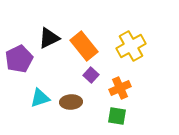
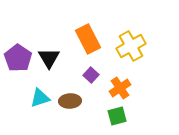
black triangle: moved 20 px down; rotated 35 degrees counterclockwise
orange rectangle: moved 4 px right, 7 px up; rotated 12 degrees clockwise
purple pentagon: moved 1 px left, 1 px up; rotated 12 degrees counterclockwise
orange cross: rotated 10 degrees counterclockwise
brown ellipse: moved 1 px left, 1 px up
green square: rotated 24 degrees counterclockwise
